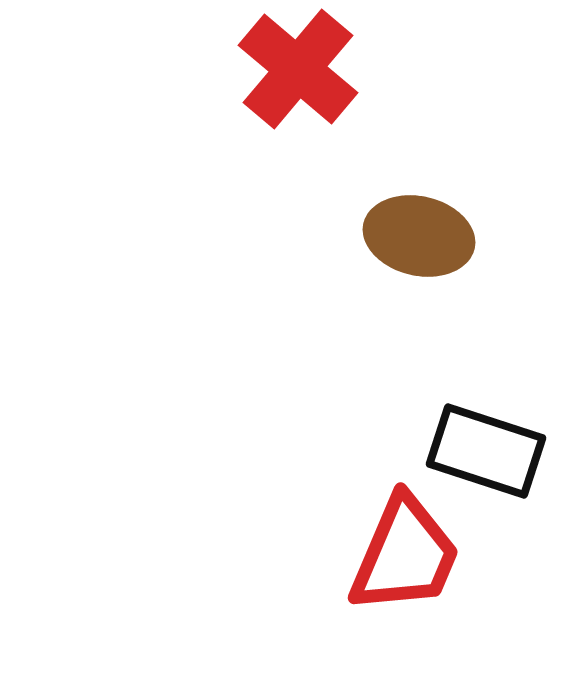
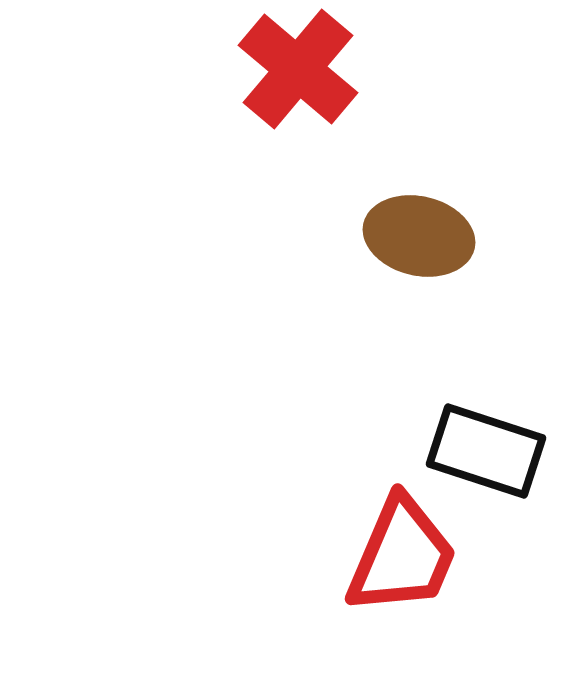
red trapezoid: moved 3 px left, 1 px down
